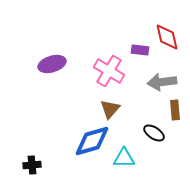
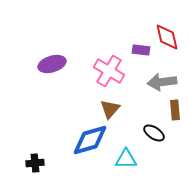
purple rectangle: moved 1 px right
blue diamond: moved 2 px left, 1 px up
cyan triangle: moved 2 px right, 1 px down
black cross: moved 3 px right, 2 px up
